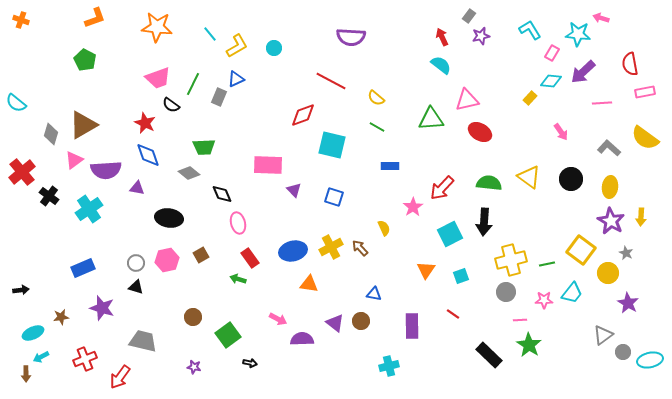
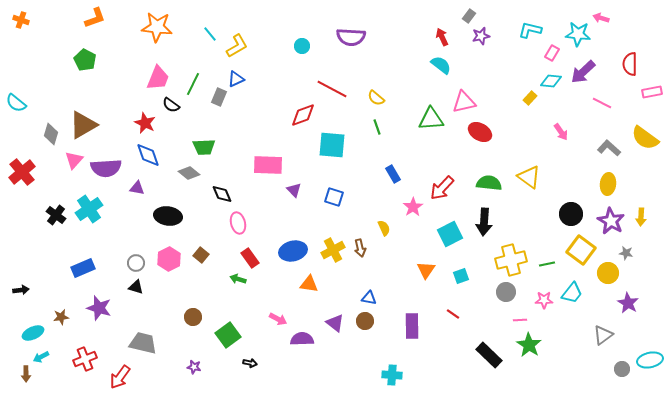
cyan L-shape at (530, 30): rotated 45 degrees counterclockwise
cyan circle at (274, 48): moved 28 px right, 2 px up
red semicircle at (630, 64): rotated 10 degrees clockwise
pink trapezoid at (158, 78): rotated 48 degrees counterclockwise
red line at (331, 81): moved 1 px right, 8 px down
pink rectangle at (645, 92): moved 7 px right
pink triangle at (467, 100): moved 3 px left, 2 px down
pink line at (602, 103): rotated 30 degrees clockwise
green line at (377, 127): rotated 42 degrees clockwise
cyan square at (332, 145): rotated 8 degrees counterclockwise
pink triangle at (74, 160): rotated 12 degrees counterclockwise
blue rectangle at (390, 166): moved 3 px right, 8 px down; rotated 60 degrees clockwise
purple semicircle at (106, 170): moved 2 px up
black circle at (571, 179): moved 35 px down
yellow ellipse at (610, 187): moved 2 px left, 3 px up
black cross at (49, 196): moved 7 px right, 19 px down
black ellipse at (169, 218): moved 1 px left, 2 px up
yellow cross at (331, 247): moved 2 px right, 3 px down
brown arrow at (360, 248): rotated 150 degrees counterclockwise
gray star at (626, 253): rotated 16 degrees counterclockwise
brown square at (201, 255): rotated 21 degrees counterclockwise
pink hexagon at (167, 260): moved 2 px right, 1 px up; rotated 15 degrees counterclockwise
blue triangle at (374, 294): moved 5 px left, 4 px down
purple star at (102, 308): moved 3 px left
brown circle at (361, 321): moved 4 px right
gray trapezoid at (143, 341): moved 2 px down
gray circle at (623, 352): moved 1 px left, 17 px down
cyan cross at (389, 366): moved 3 px right, 9 px down; rotated 18 degrees clockwise
